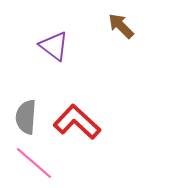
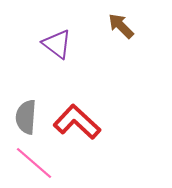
purple triangle: moved 3 px right, 2 px up
